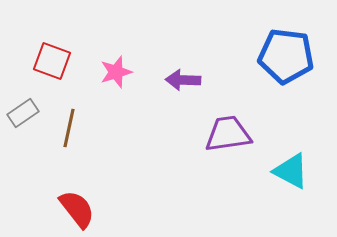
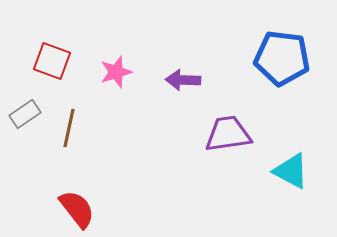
blue pentagon: moved 4 px left, 2 px down
gray rectangle: moved 2 px right, 1 px down
